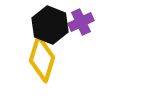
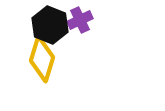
purple cross: moved 1 px left, 2 px up
